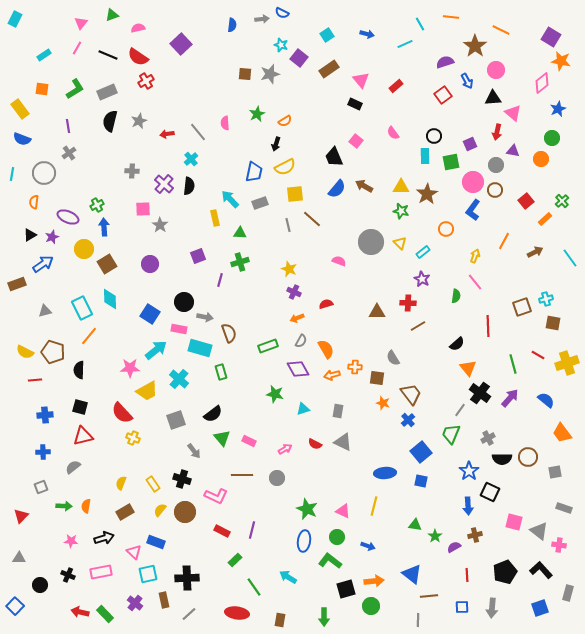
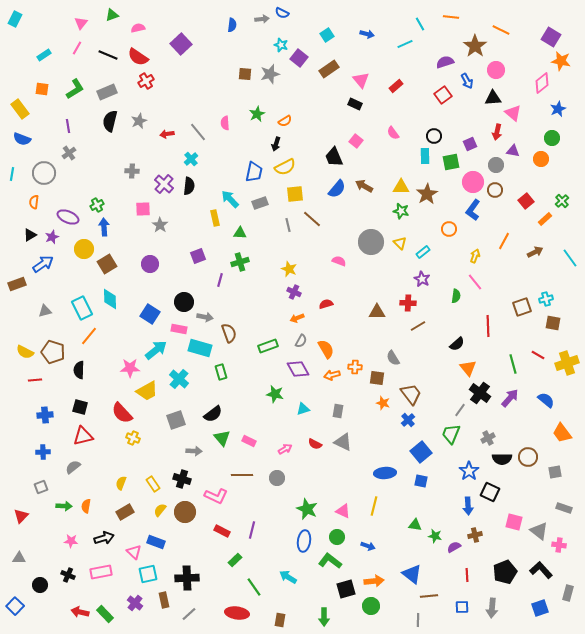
orange circle at (446, 229): moved 3 px right
gray arrow at (194, 451): rotated 49 degrees counterclockwise
green star at (435, 536): rotated 24 degrees counterclockwise
